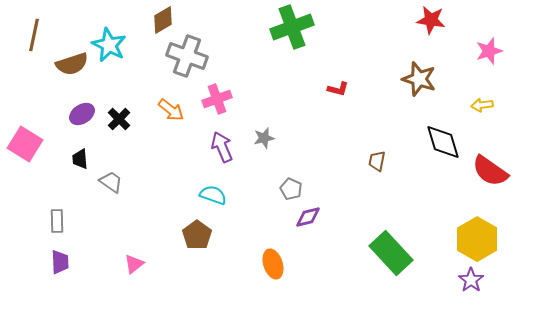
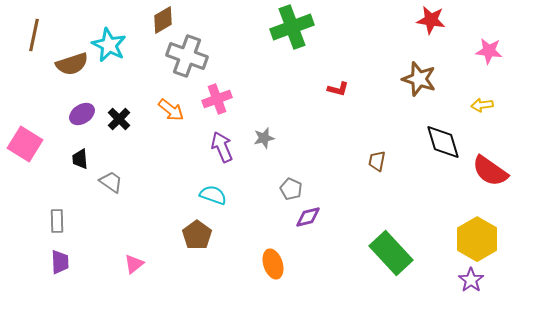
pink star: rotated 24 degrees clockwise
